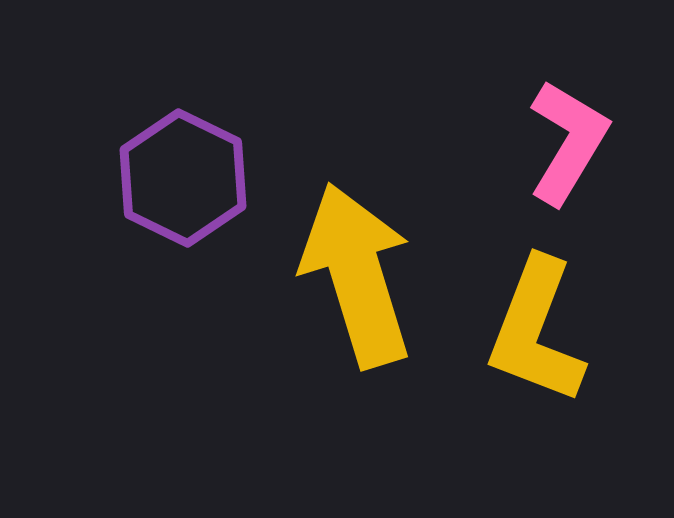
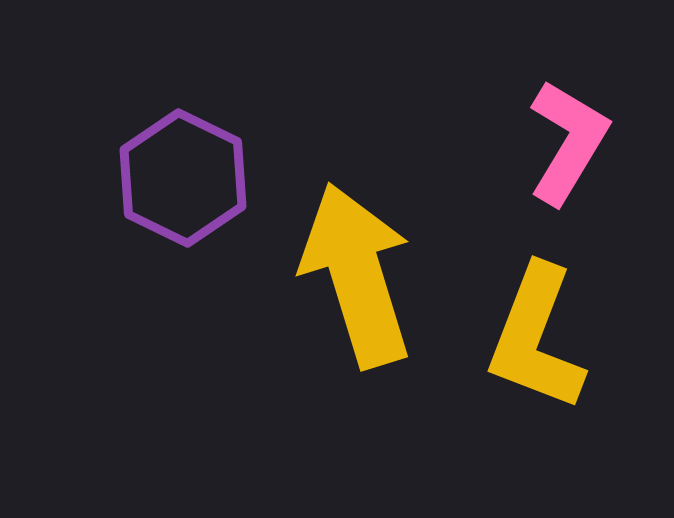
yellow L-shape: moved 7 px down
